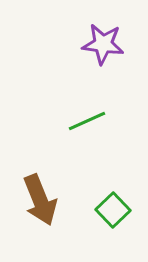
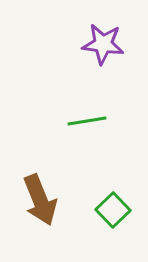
green line: rotated 15 degrees clockwise
